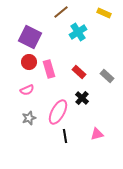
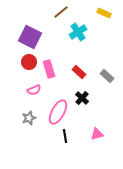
pink semicircle: moved 7 px right
